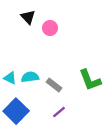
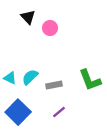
cyan semicircle: rotated 36 degrees counterclockwise
gray rectangle: rotated 49 degrees counterclockwise
blue square: moved 2 px right, 1 px down
